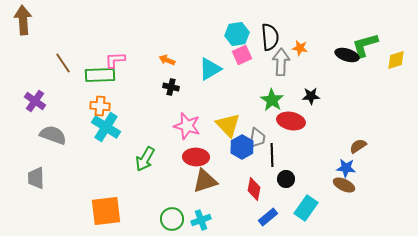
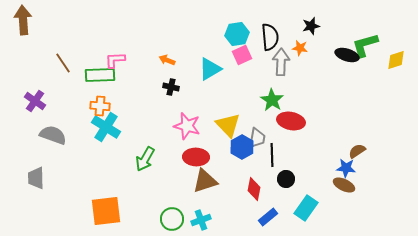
black star at (311, 96): moved 70 px up; rotated 12 degrees counterclockwise
brown semicircle at (358, 146): moved 1 px left, 5 px down
